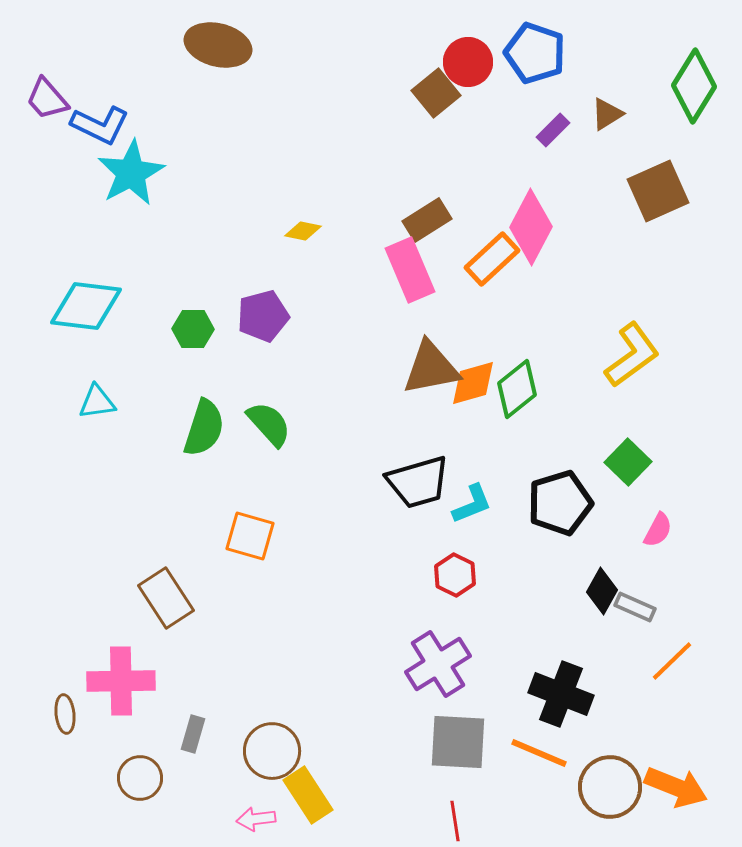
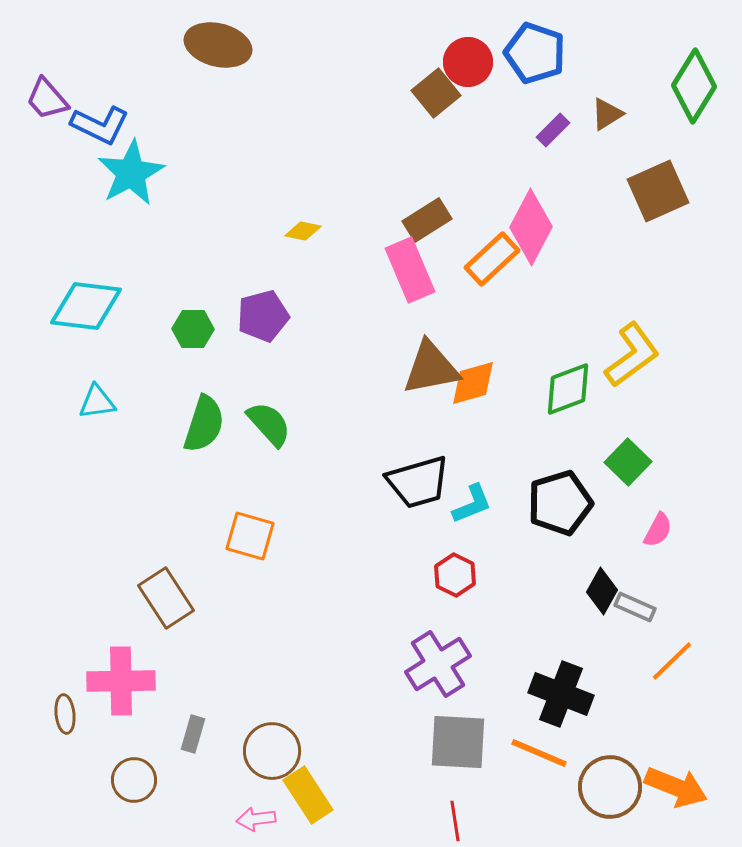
green diamond at (517, 389): moved 51 px right; rotated 18 degrees clockwise
green semicircle at (204, 428): moved 4 px up
brown circle at (140, 778): moved 6 px left, 2 px down
